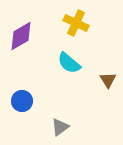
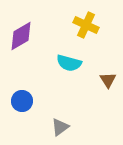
yellow cross: moved 10 px right, 2 px down
cyan semicircle: rotated 25 degrees counterclockwise
